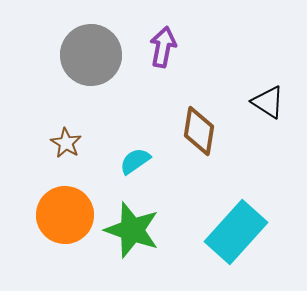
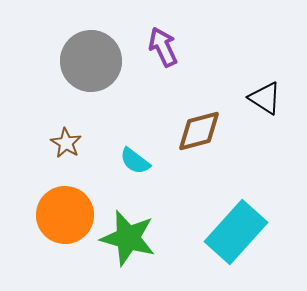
purple arrow: rotated 36 degrees counterclockwise
gray circle: moved 6 px down
black triangle: moved 3 px left, 4 px up
brown diamond: rotated 66 degrees clockwise
cyan semicircle: rotated 108 degrees counterclockwise
green star: moved 4 px left, 8 px down; rotated 4 degrees counterclockwise
